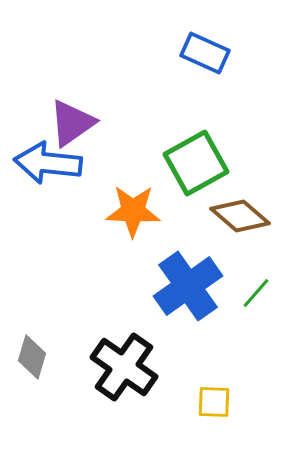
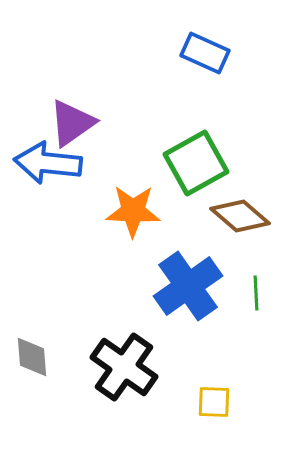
green line: rotated 44 degrees counterclockwise
gray diamond: rotated 21 degrees counterclockwise
